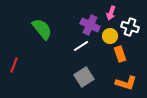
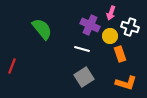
white line: moved 1 px right, 3 px down; rotated 49 degrees clockwise
red line: moved 2 px left, 1 px down
